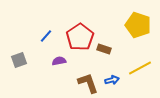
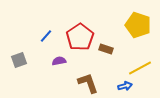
brown rectangle: moved 2 px right
blue arrow: moved 13 px right, 6 px down
